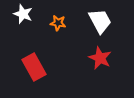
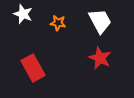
red rectangle: moved 1 px left, 1 px down
